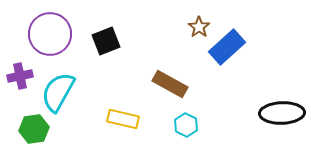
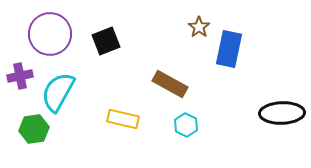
blue rectangle: moved 2 px right, 2 px down; rotated 36 degrees counterclockwise
